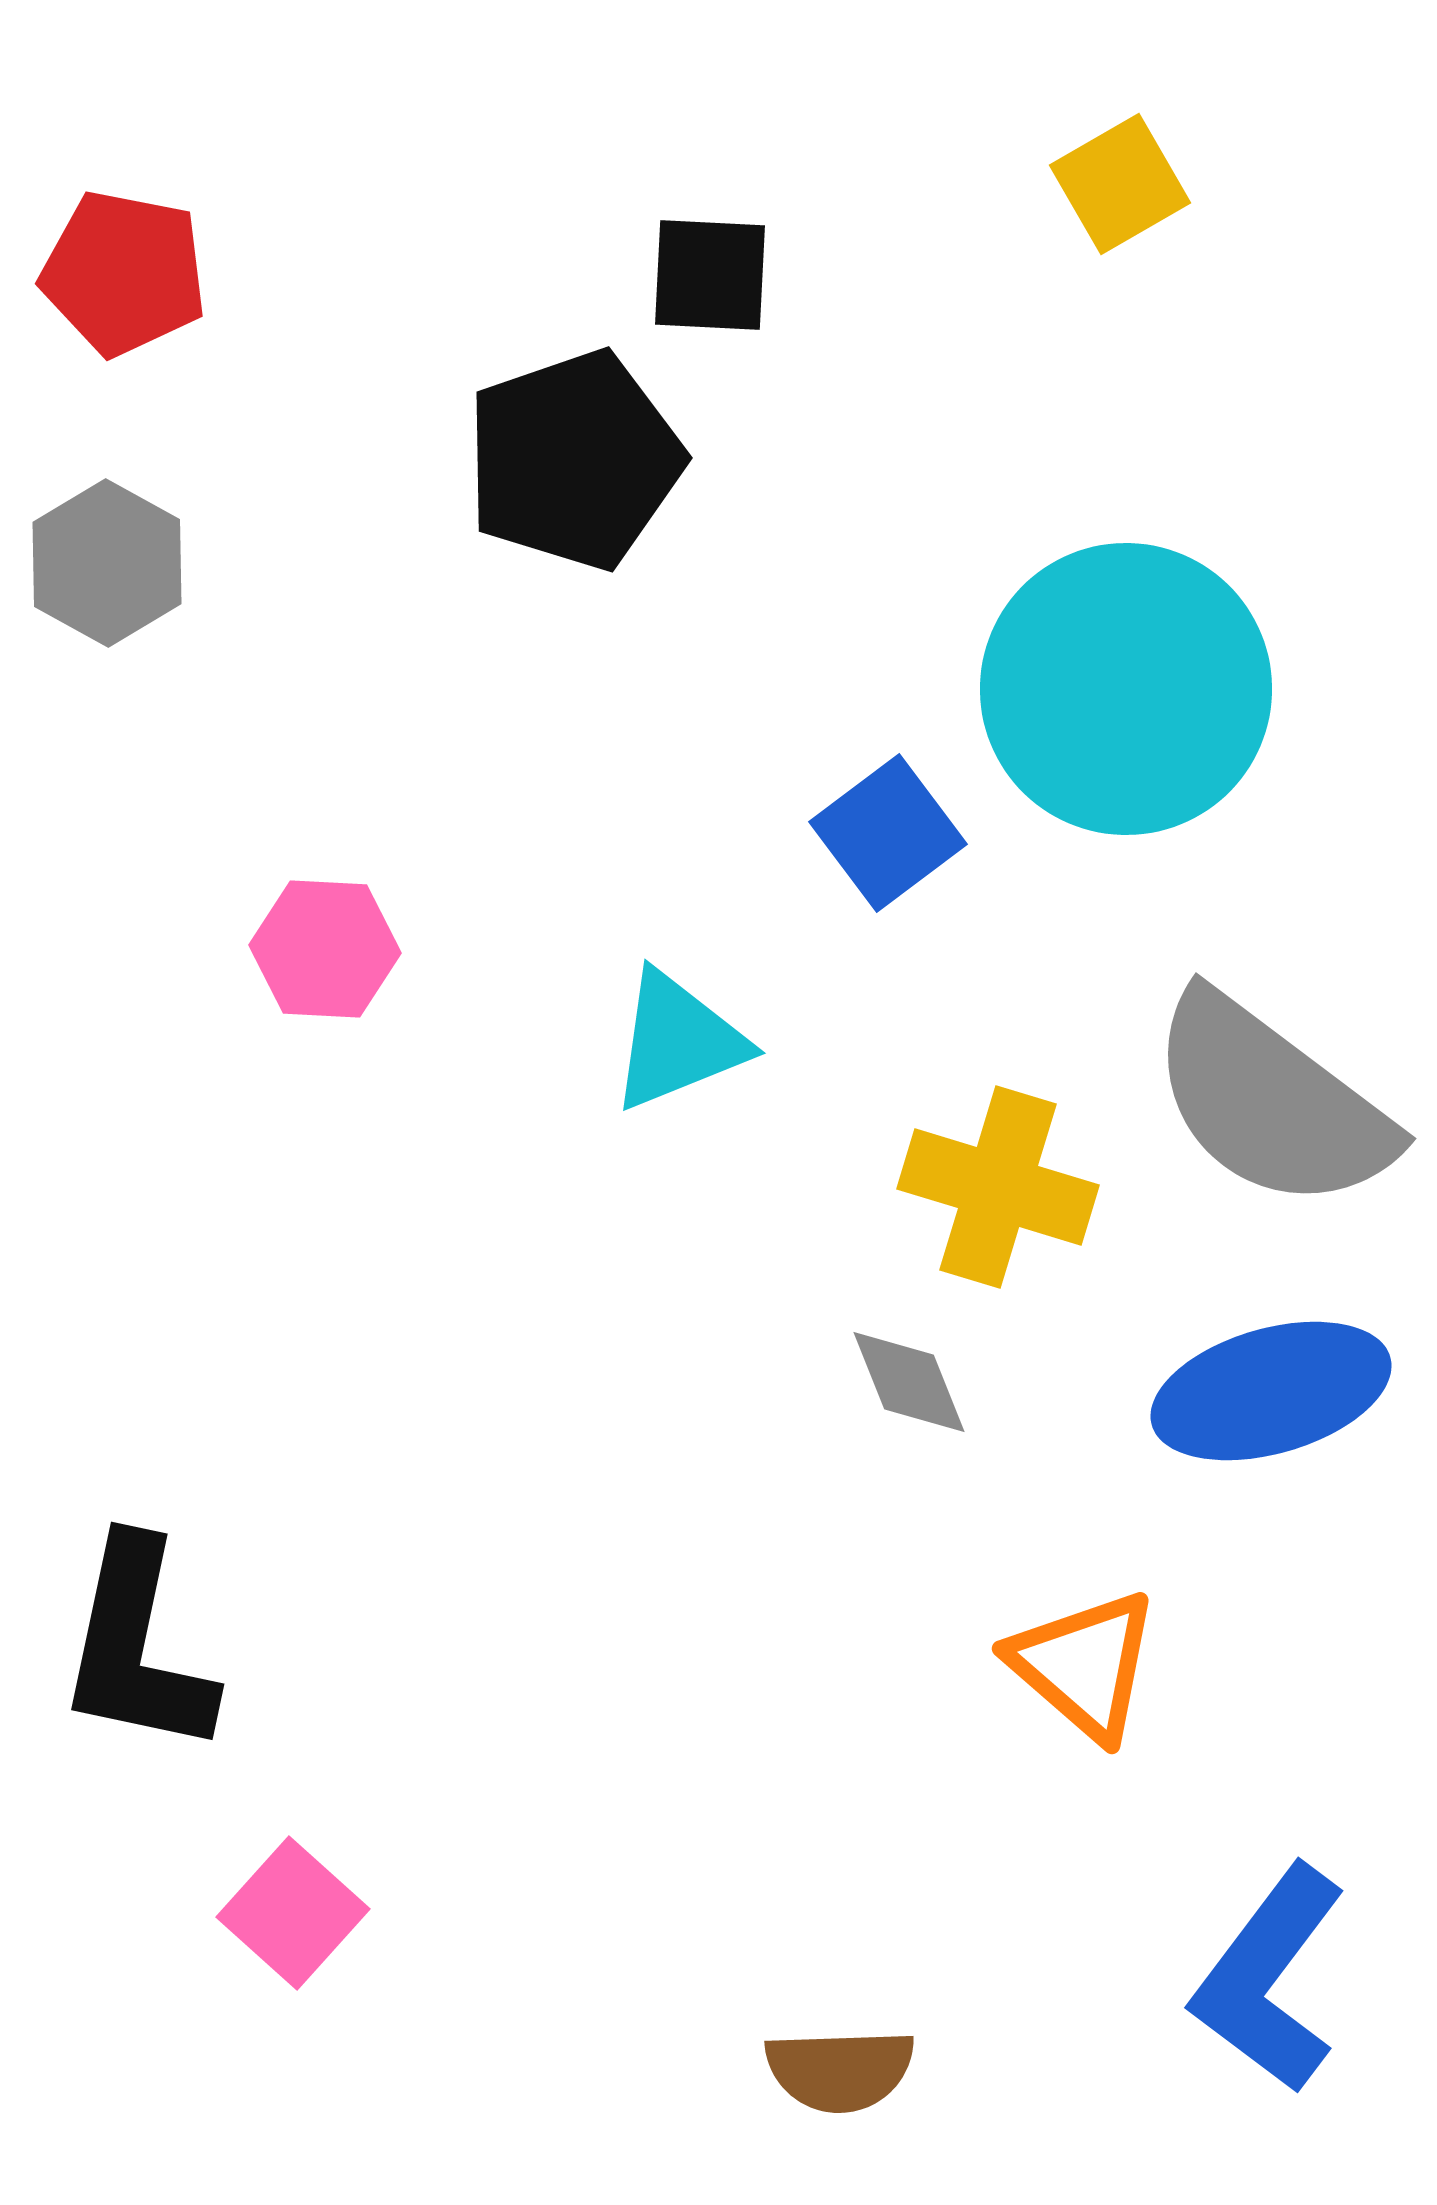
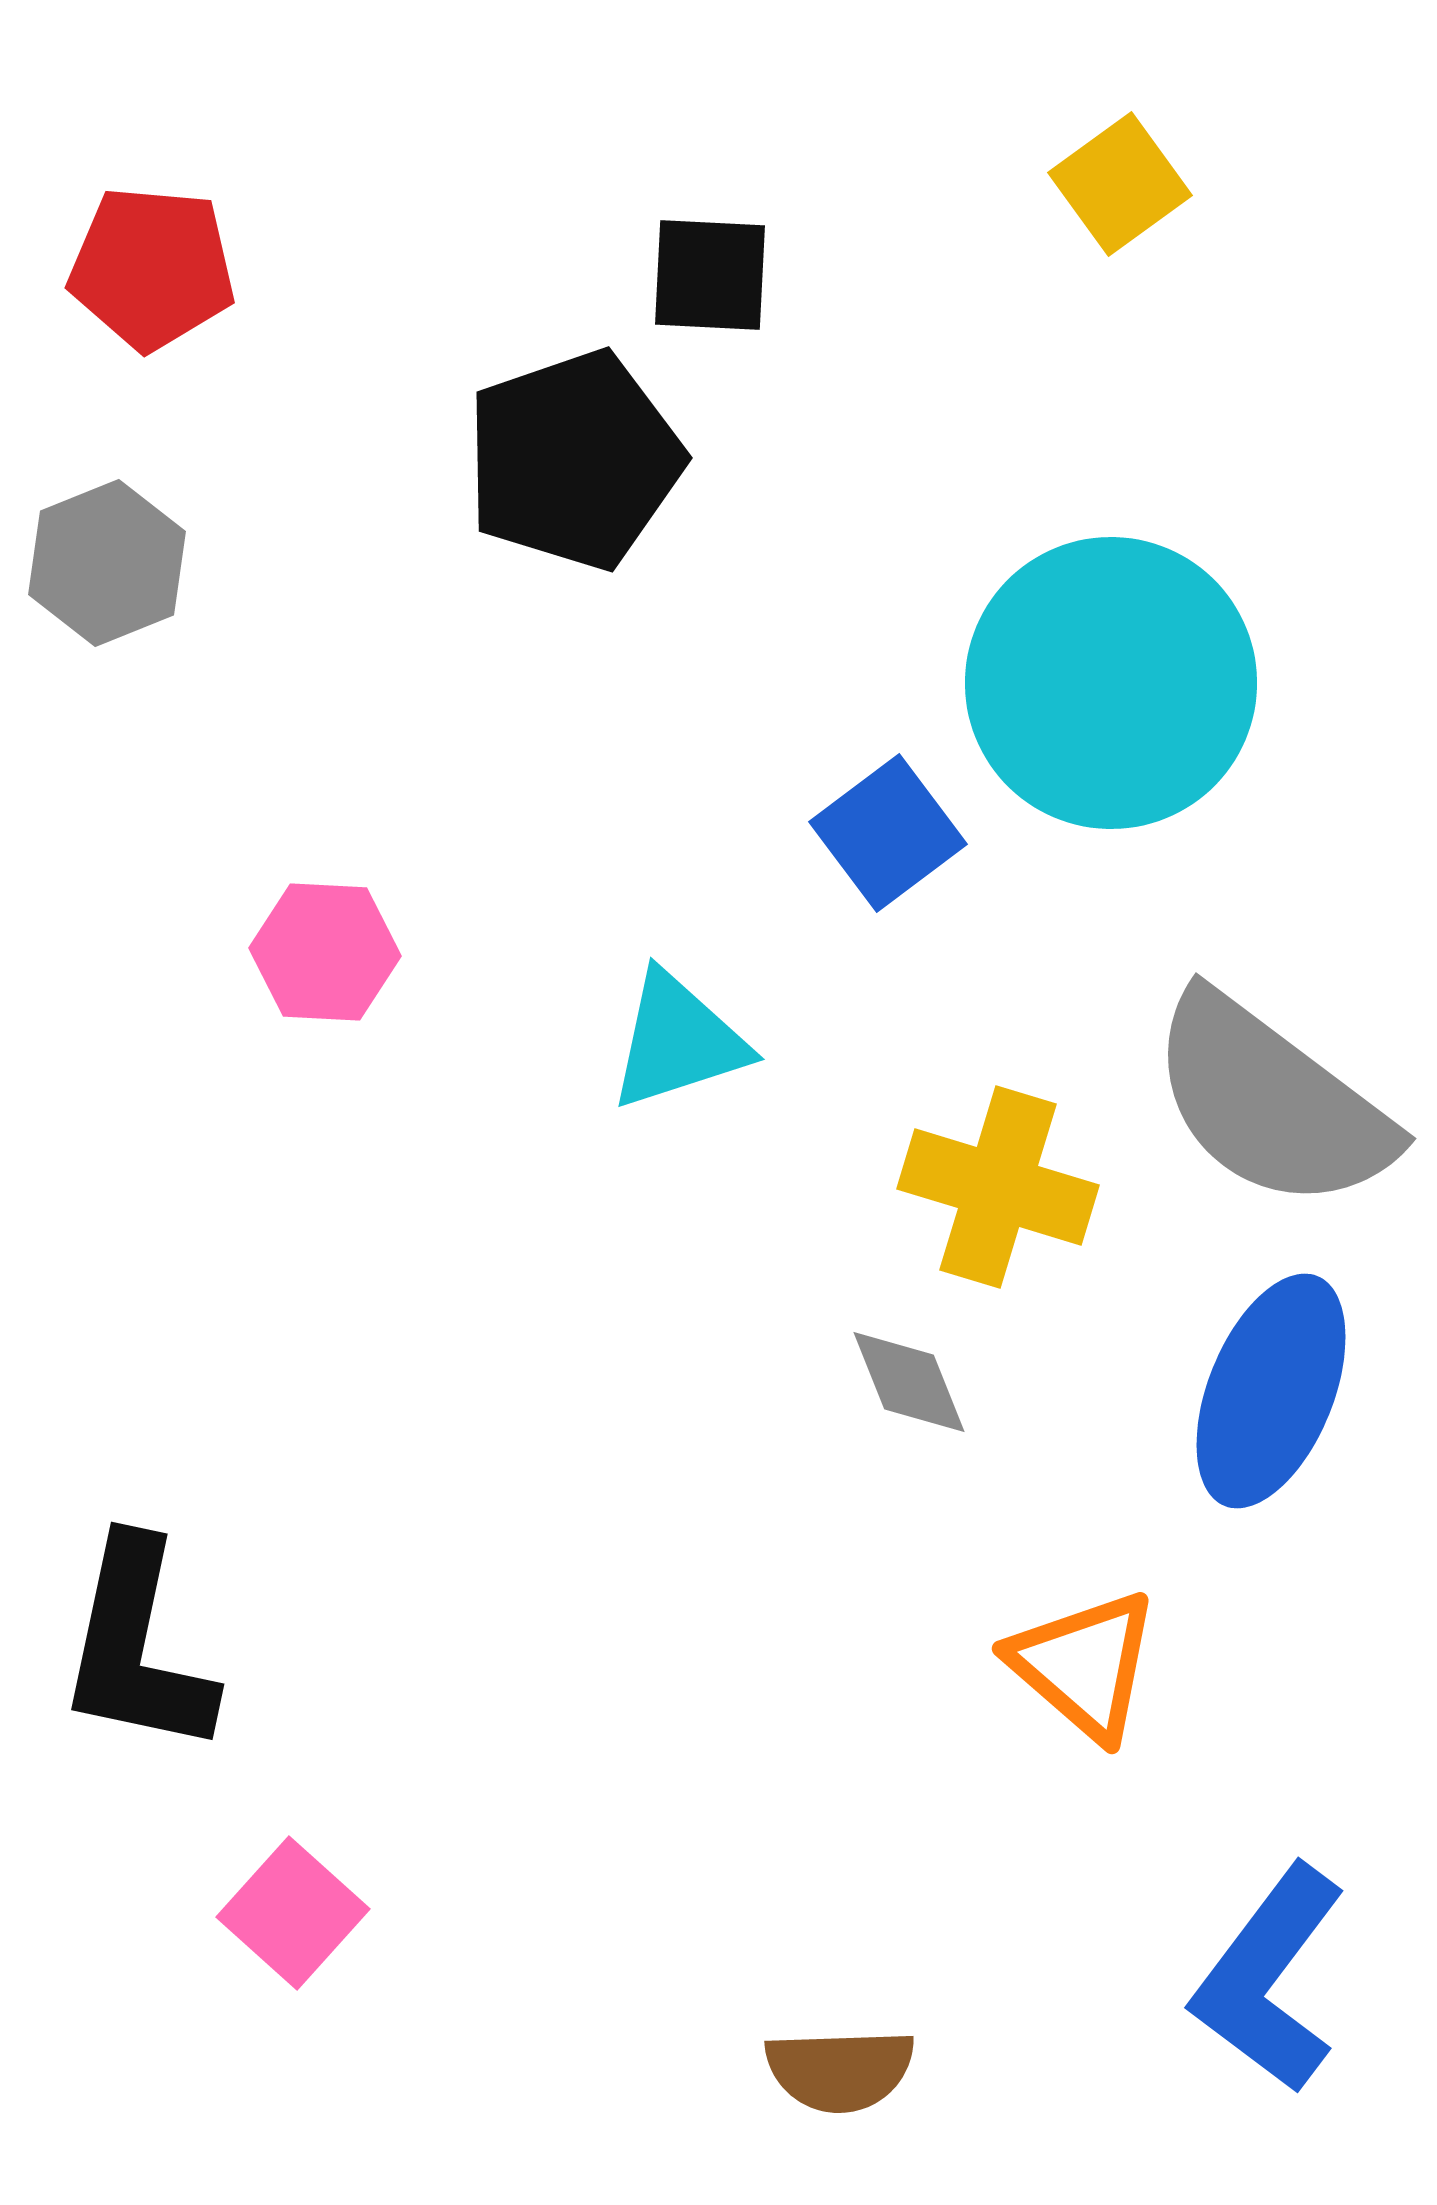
yellow square: rotated 6 degrees counterclockwise
red pentagon: moved 28 px right, 5 px up; rotated 6 degrees counterclockwise
gray hexagon: rotated 9 degrees clockwise
cyan circle: moved 15 px left, 6 px up
pink hexagon: moved 3 px down
cyan triangle: rotated 4 degrees clockwise
blue ellipse: rotated 52 degrees counterclockwise
